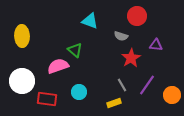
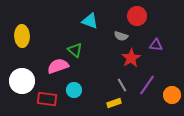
cyan circle: moved 5 px left, 2 px up
